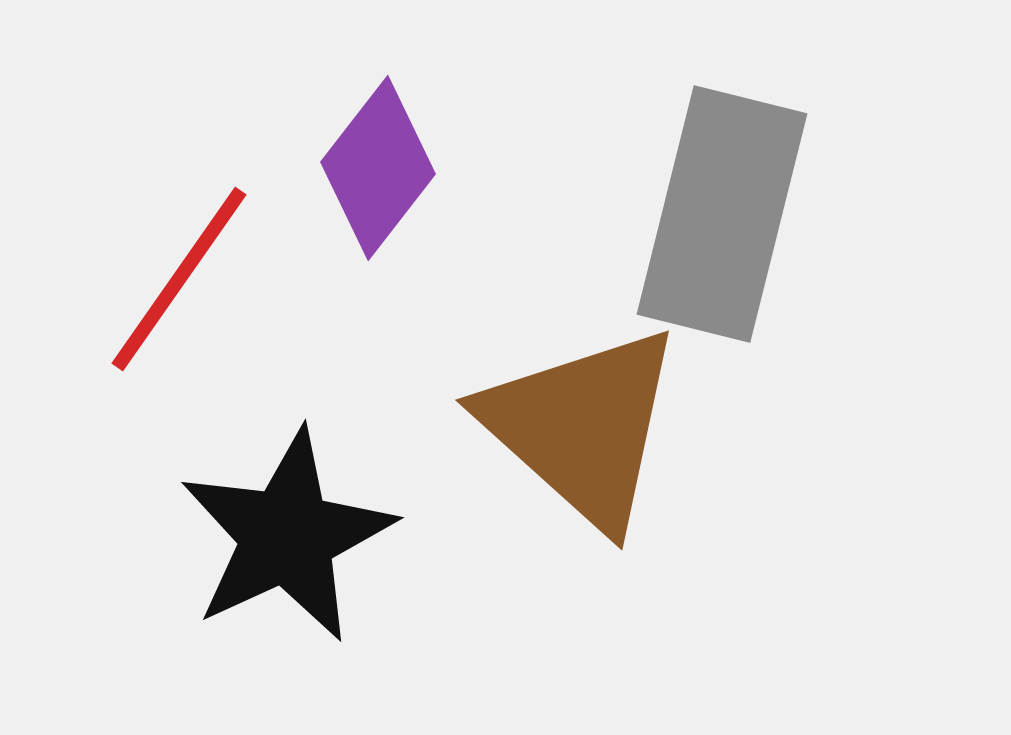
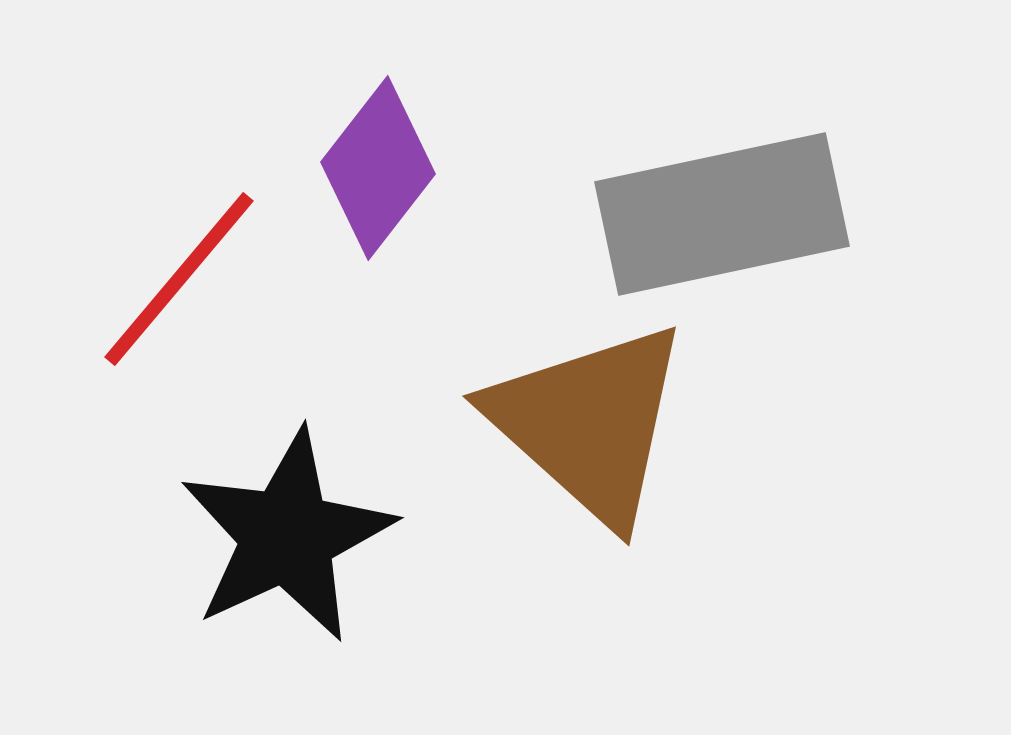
gray rectangle: rotated 64 degrees clockwise
red line: rotated 5 degrees clockwise
brown triangle: moved 7 px right, 4 px up
